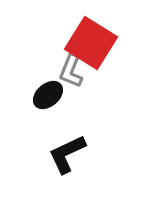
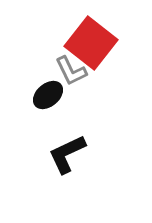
red square: rotated 6 degrees clockwise
gray L-shape: rotated 48 degrees counterclockwise
